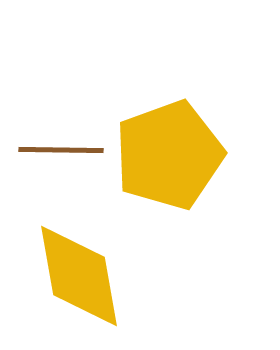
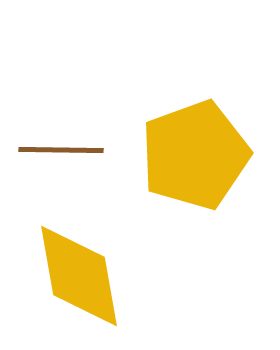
yellow pentagon: moved 26 px right
